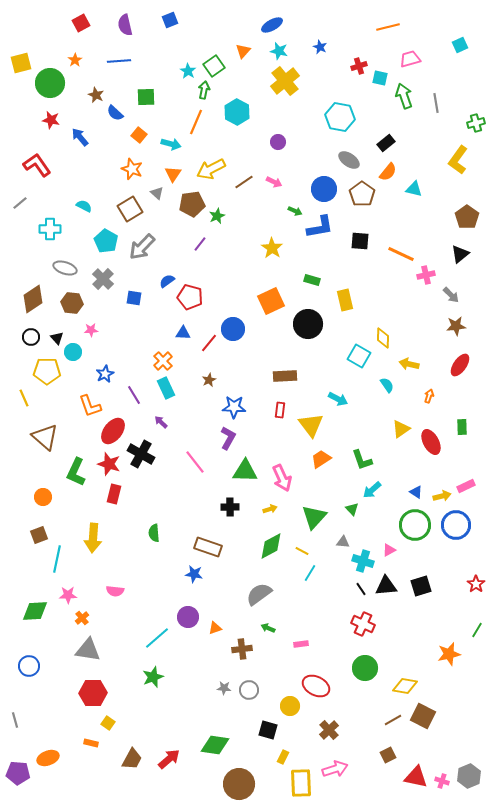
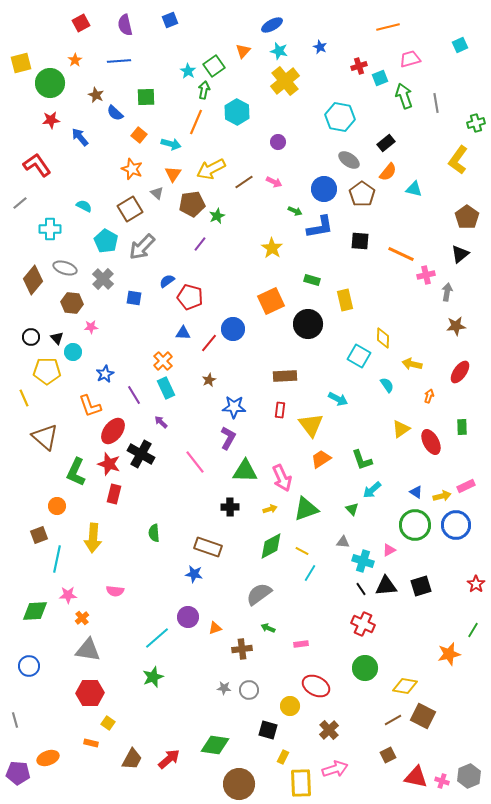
cyan square at (380, 78): rotated 35 degrees counterclockwise
red star at (51, 120): rotated 18 degrees counterclockwise
gray arrow at (451, 295): moved 4 px left, 3 px up; rotated 126 degrees counterclockwise
brown diamond at (33, 299): moved 19 px up; rotated 16 degrees counterclockwise
pink star at (91, 330): moved 3 px up
yellow arrow at (409, 364): moved 3 px right
red ellipse at (460, 365): moved 7 px down
orange circle at (43, 497): moved 14 px right, 9 px down
green triangle at (314, 517): moved 8 px left, 8 px up; rotated 28 degrees clockwise
green line at (477, 630): moved 4 px left
red hexagon at (93, 693): moved 3 px left
